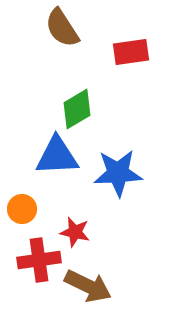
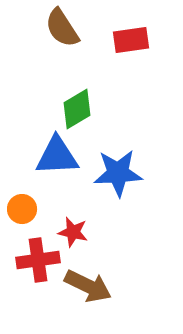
red rectangle: moved 12 px up
red star: moved 2 px left
red cross: moved 1 px left
